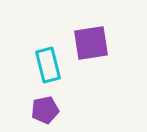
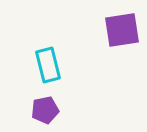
purple square: moved 31 px right, 13 px up
